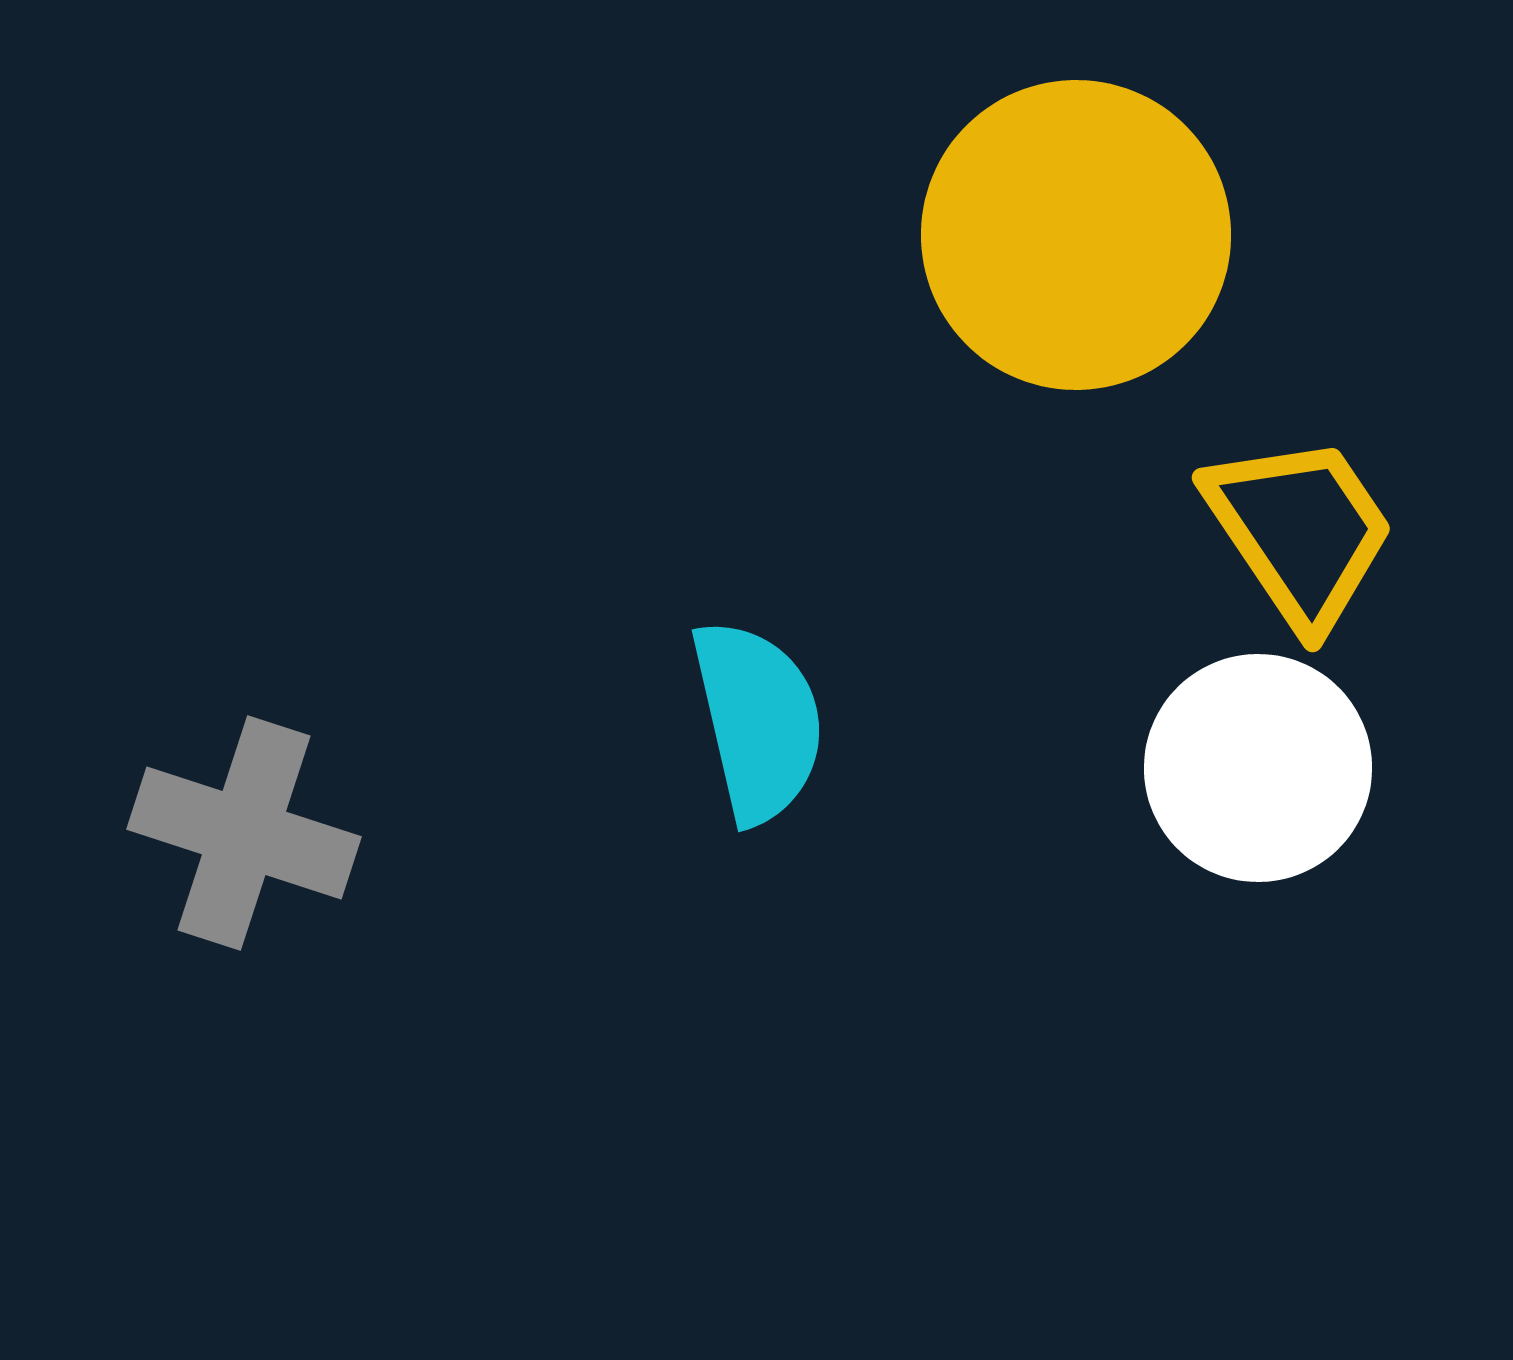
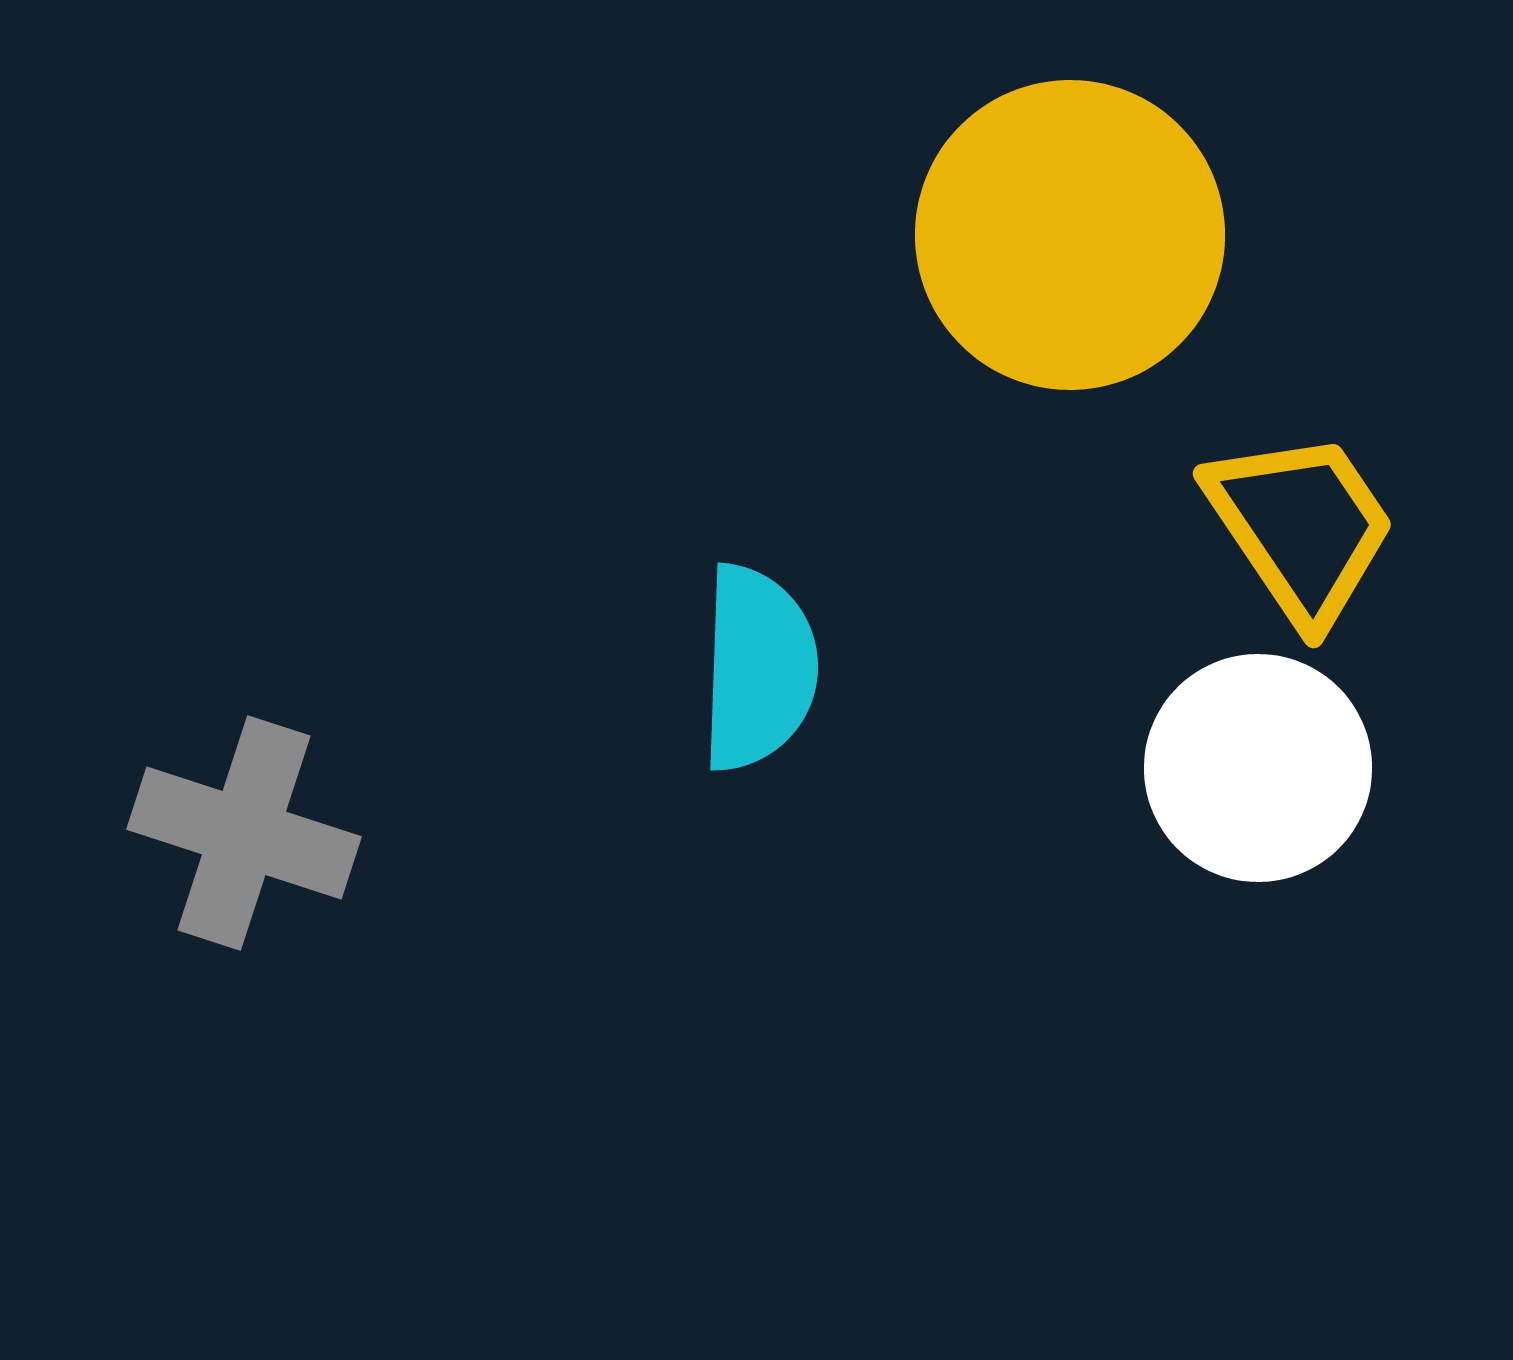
yellow circle: moved 6 px left
yellow trapezoid: moved 1 px right, 4 px up
cyan semicircle: moved 53 px up; rotated 15 degrees clockwise
